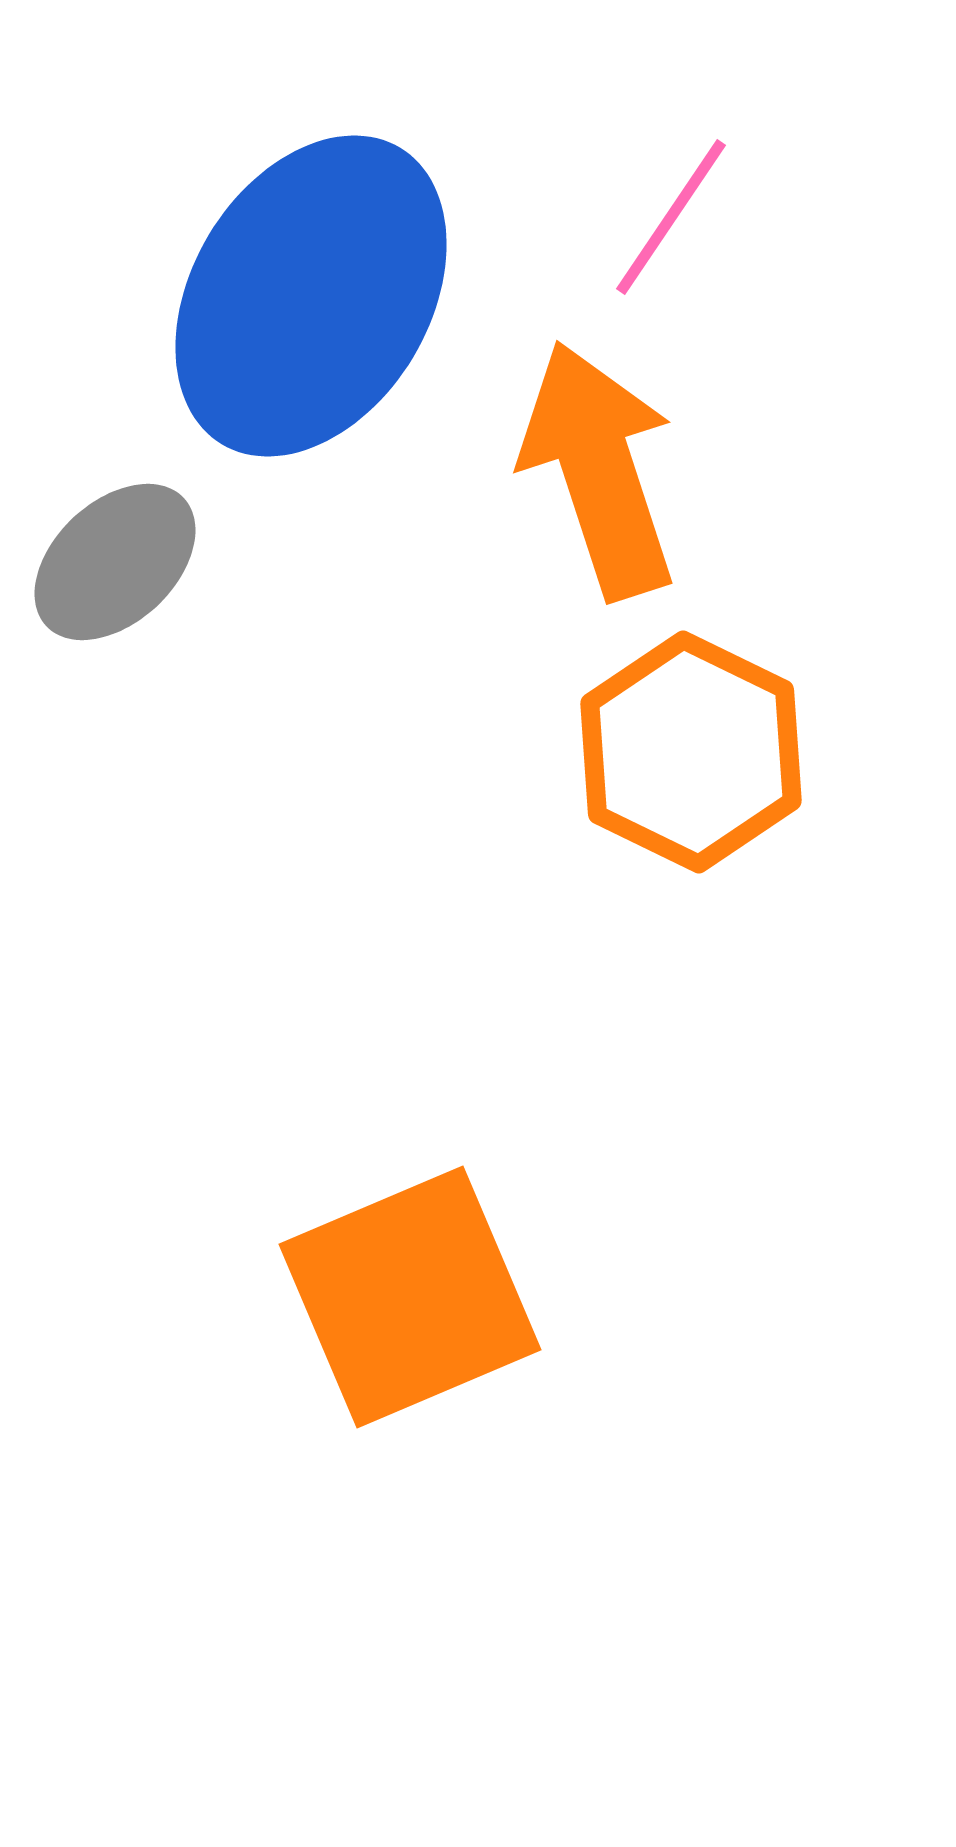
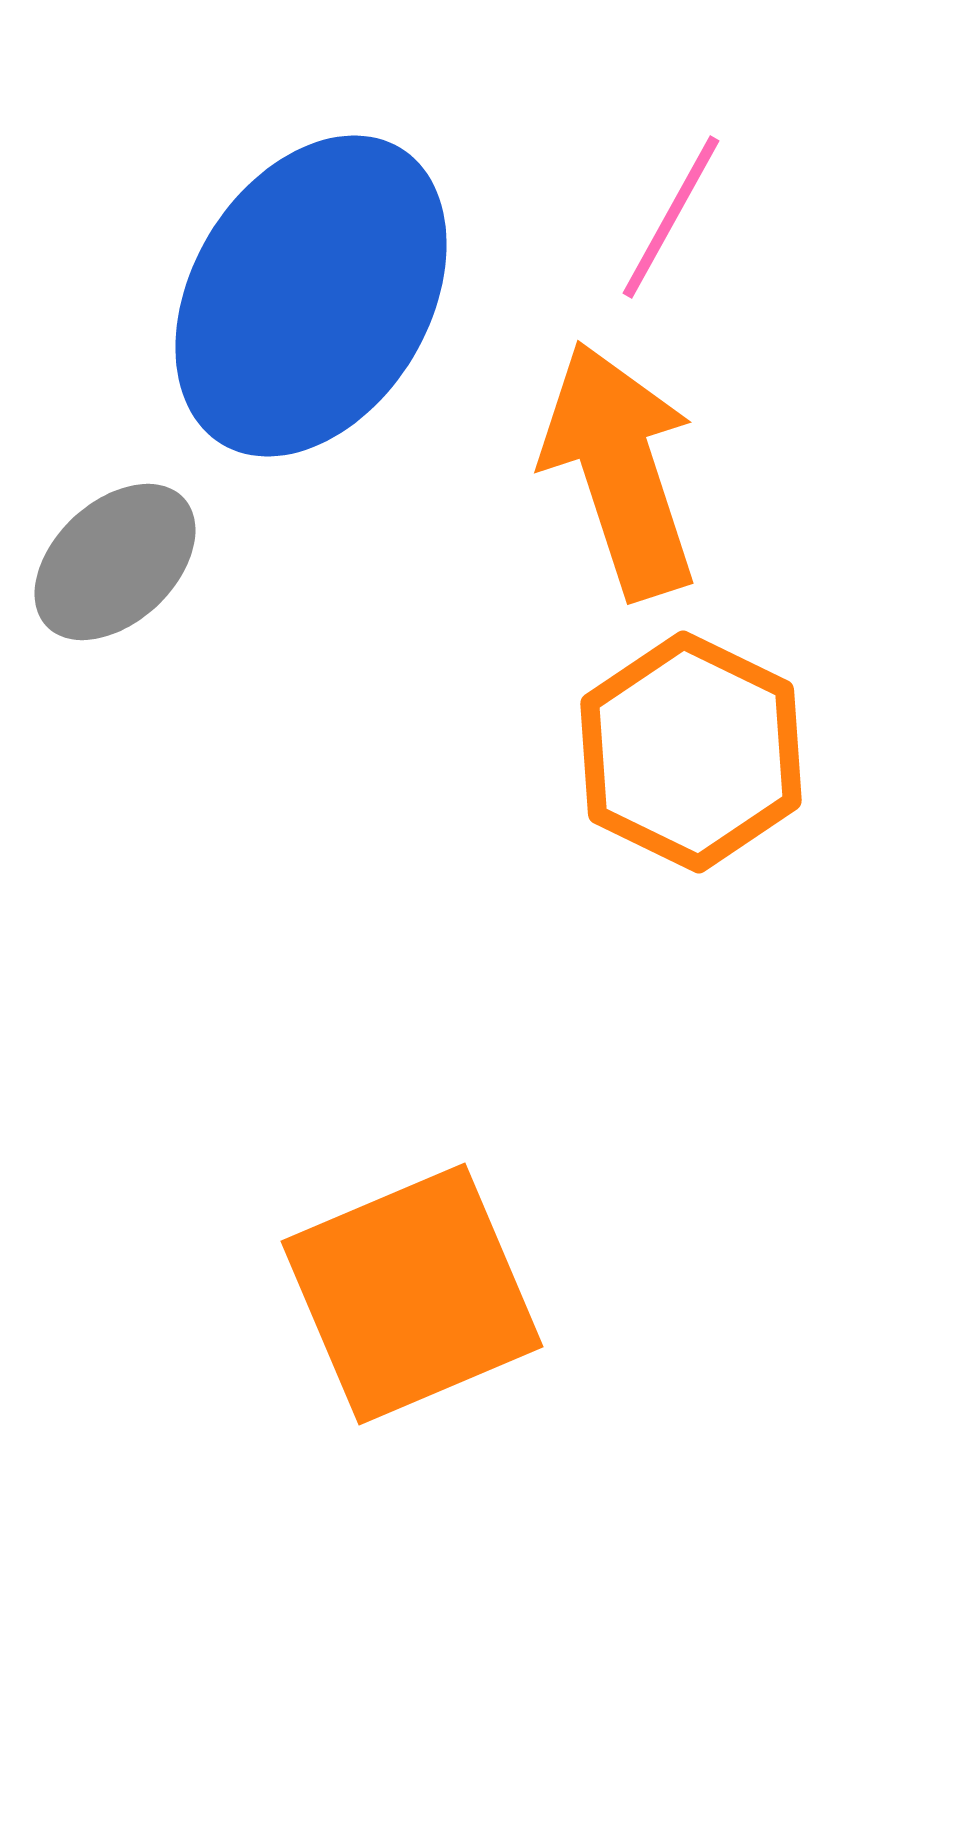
pink line: rotated 5 degrees counterclockwise
orange arrow: moved 21 px right
orange square: moved 2 px right, 3 px up
